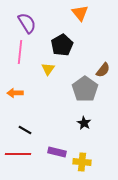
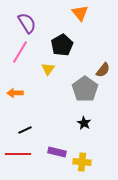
pink line: rotated 25 degrees clockwise
black line: rotated 56 degrees counterclockwise
